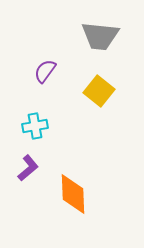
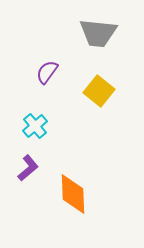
gray trapezoid: moved 2 px left, 3 px up
purple semicircle: moved 2 px right, 1 px down
cyan cross: rotated 30 degrees counterclockwise
